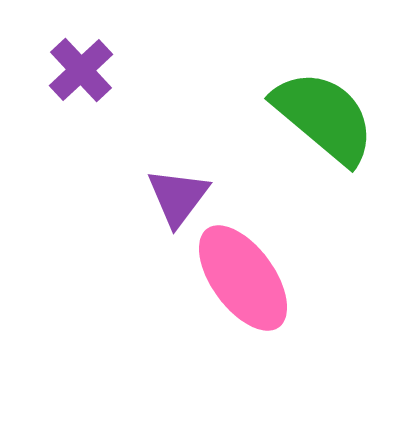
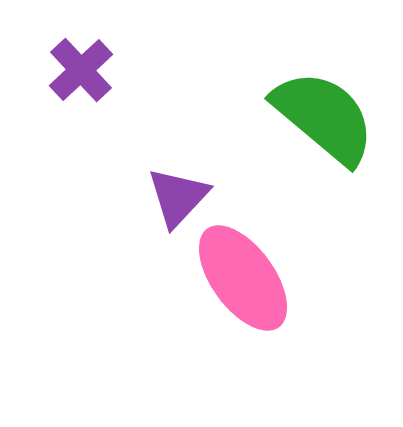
purple triangle: rotated 6 degrees clockwise
